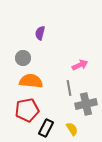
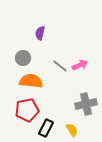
gray line: moved 9 px left, 22 px up; rotated 42 degrees counterclockwise
yellow semicircle: moved 1 px down
